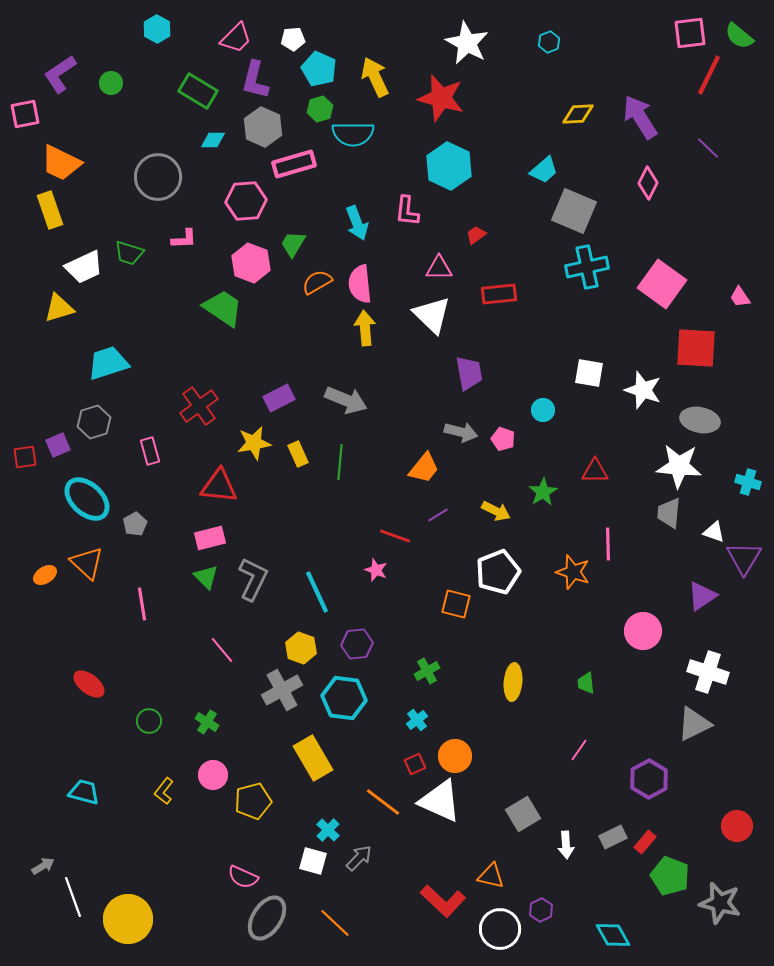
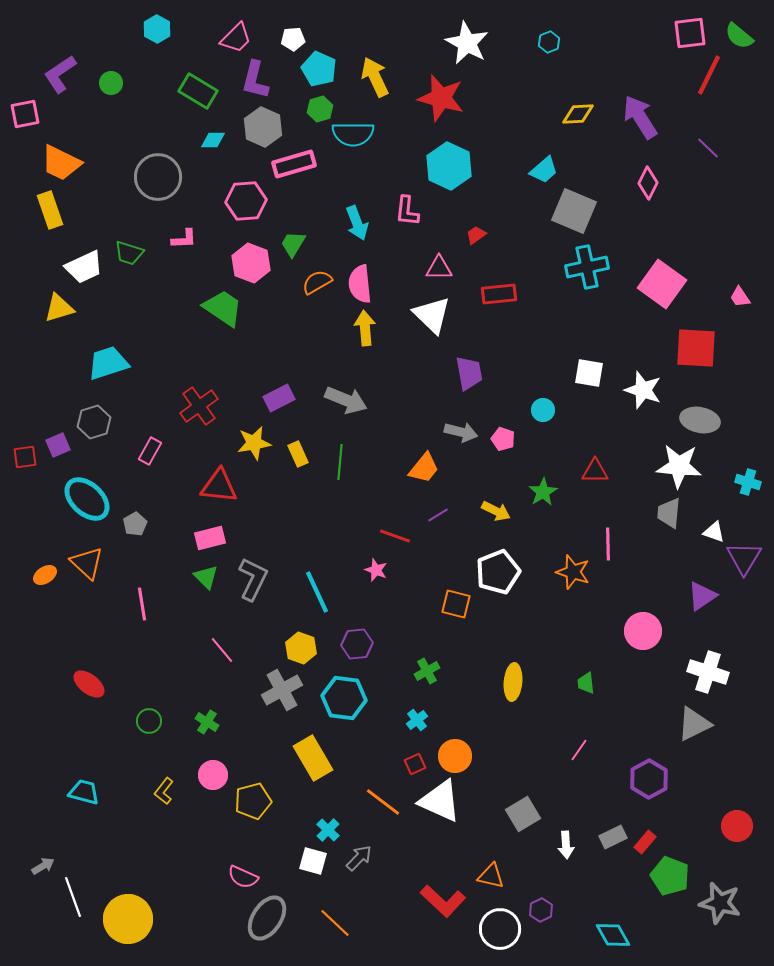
pink rectangle at (150, 451): rotated 44 degrees clockwise
